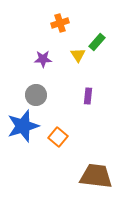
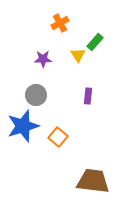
orange cross: rotated 12 degrees counterclockwise
green rectangle: moved 2 px left
brown trapezoid: moved 3 px left, 5 px down
